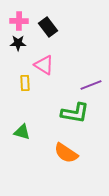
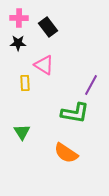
pink cross: moved 3 px up
purple line: rotated 40 degrees counterclockwise
green triangle: rotated 42 degrees clockwise
